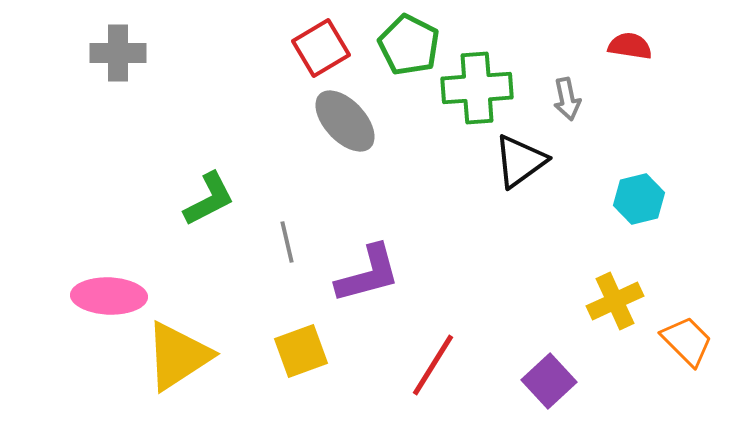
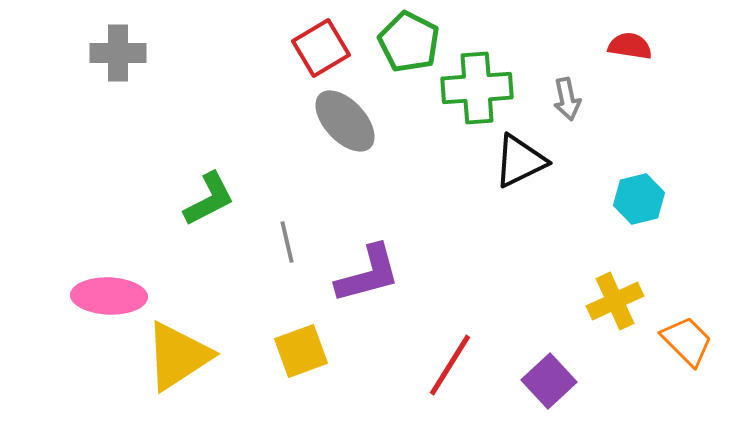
green pentagon: moved 3 px up
black triangle: rotated 10 degrees clockwise
red line: moved 17 px right
